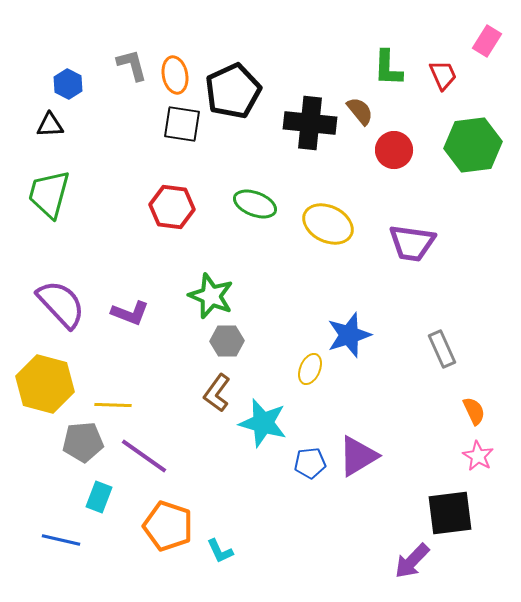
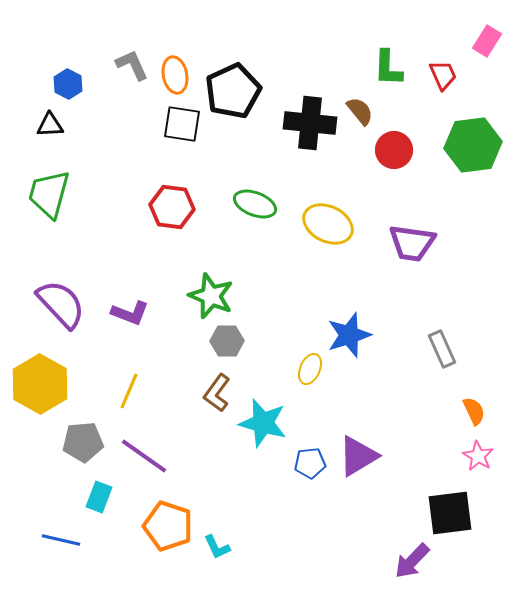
gray L-shape at (132, 65): rotated 9 degrees counterclockwise
yellow hexagon at (45, 384): moved 5 px left; rotated 14 degrees clockwise
yellow line at (113, 405): moved 16 px right, 14 px up; rotated 69 degrees counterclockwise
cyan L-shape at (220, 551): moved 3 px left, 4 px up
